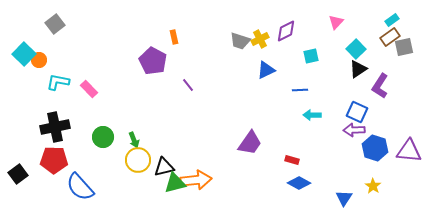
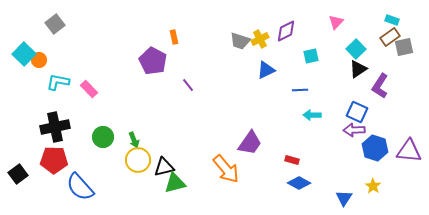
cyan rectangle at (392, 20): rotated 56 degrees clockwise
orange arrow at (196, 180): moved 30 px right, 11 px up; rotated 56 degrees clockwise
